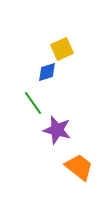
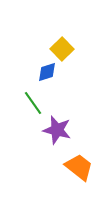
yellow square: rotated 20 degrees counterclockwise
